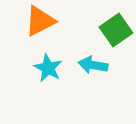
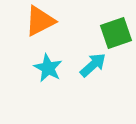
green square: moved 3 px down; rotated 16 degrees clockwise
cyan arrow: rotated 128 degrees clockwise
